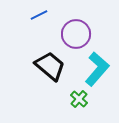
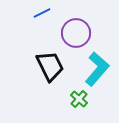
blue line: moved 3 px right, 2 px up
purple circle: moved 1 px up
black trapezoid: rotated 24 degrees clockwise
